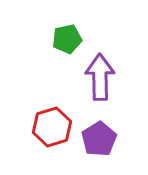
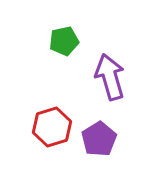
green pentagon: moved 3 px left, 2 px down
purple arrow: moved 10 px right; rotated 15 degrees counterclockwise
